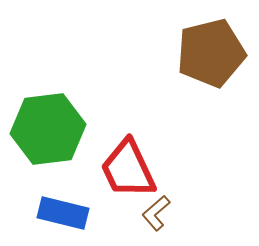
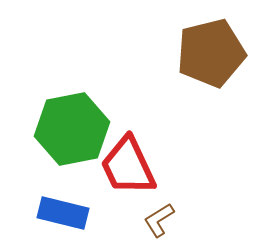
green hexagon: moved 24 px right; rotated 4 degrees counterclockwise
red trapezoid: moved 3 px up
brown L-shape: moved 3 px right, 7 px down; rotated 9 degrees clockwise
